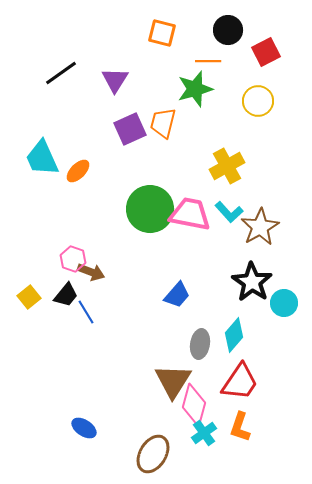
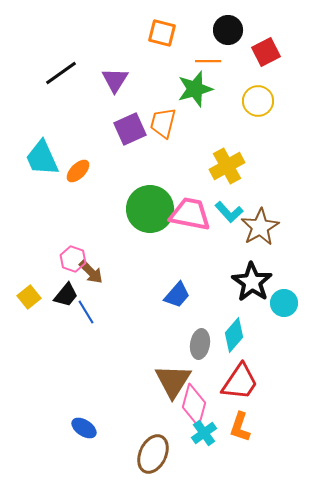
brown arrow: rotated 24 degrees clockwise
brown ellipse: rotated 6 degrees counterclockwise
